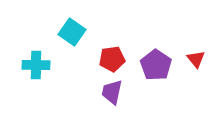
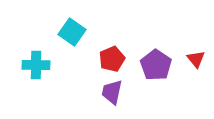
red pentagon: rotated 15 degrees counterclockwise
